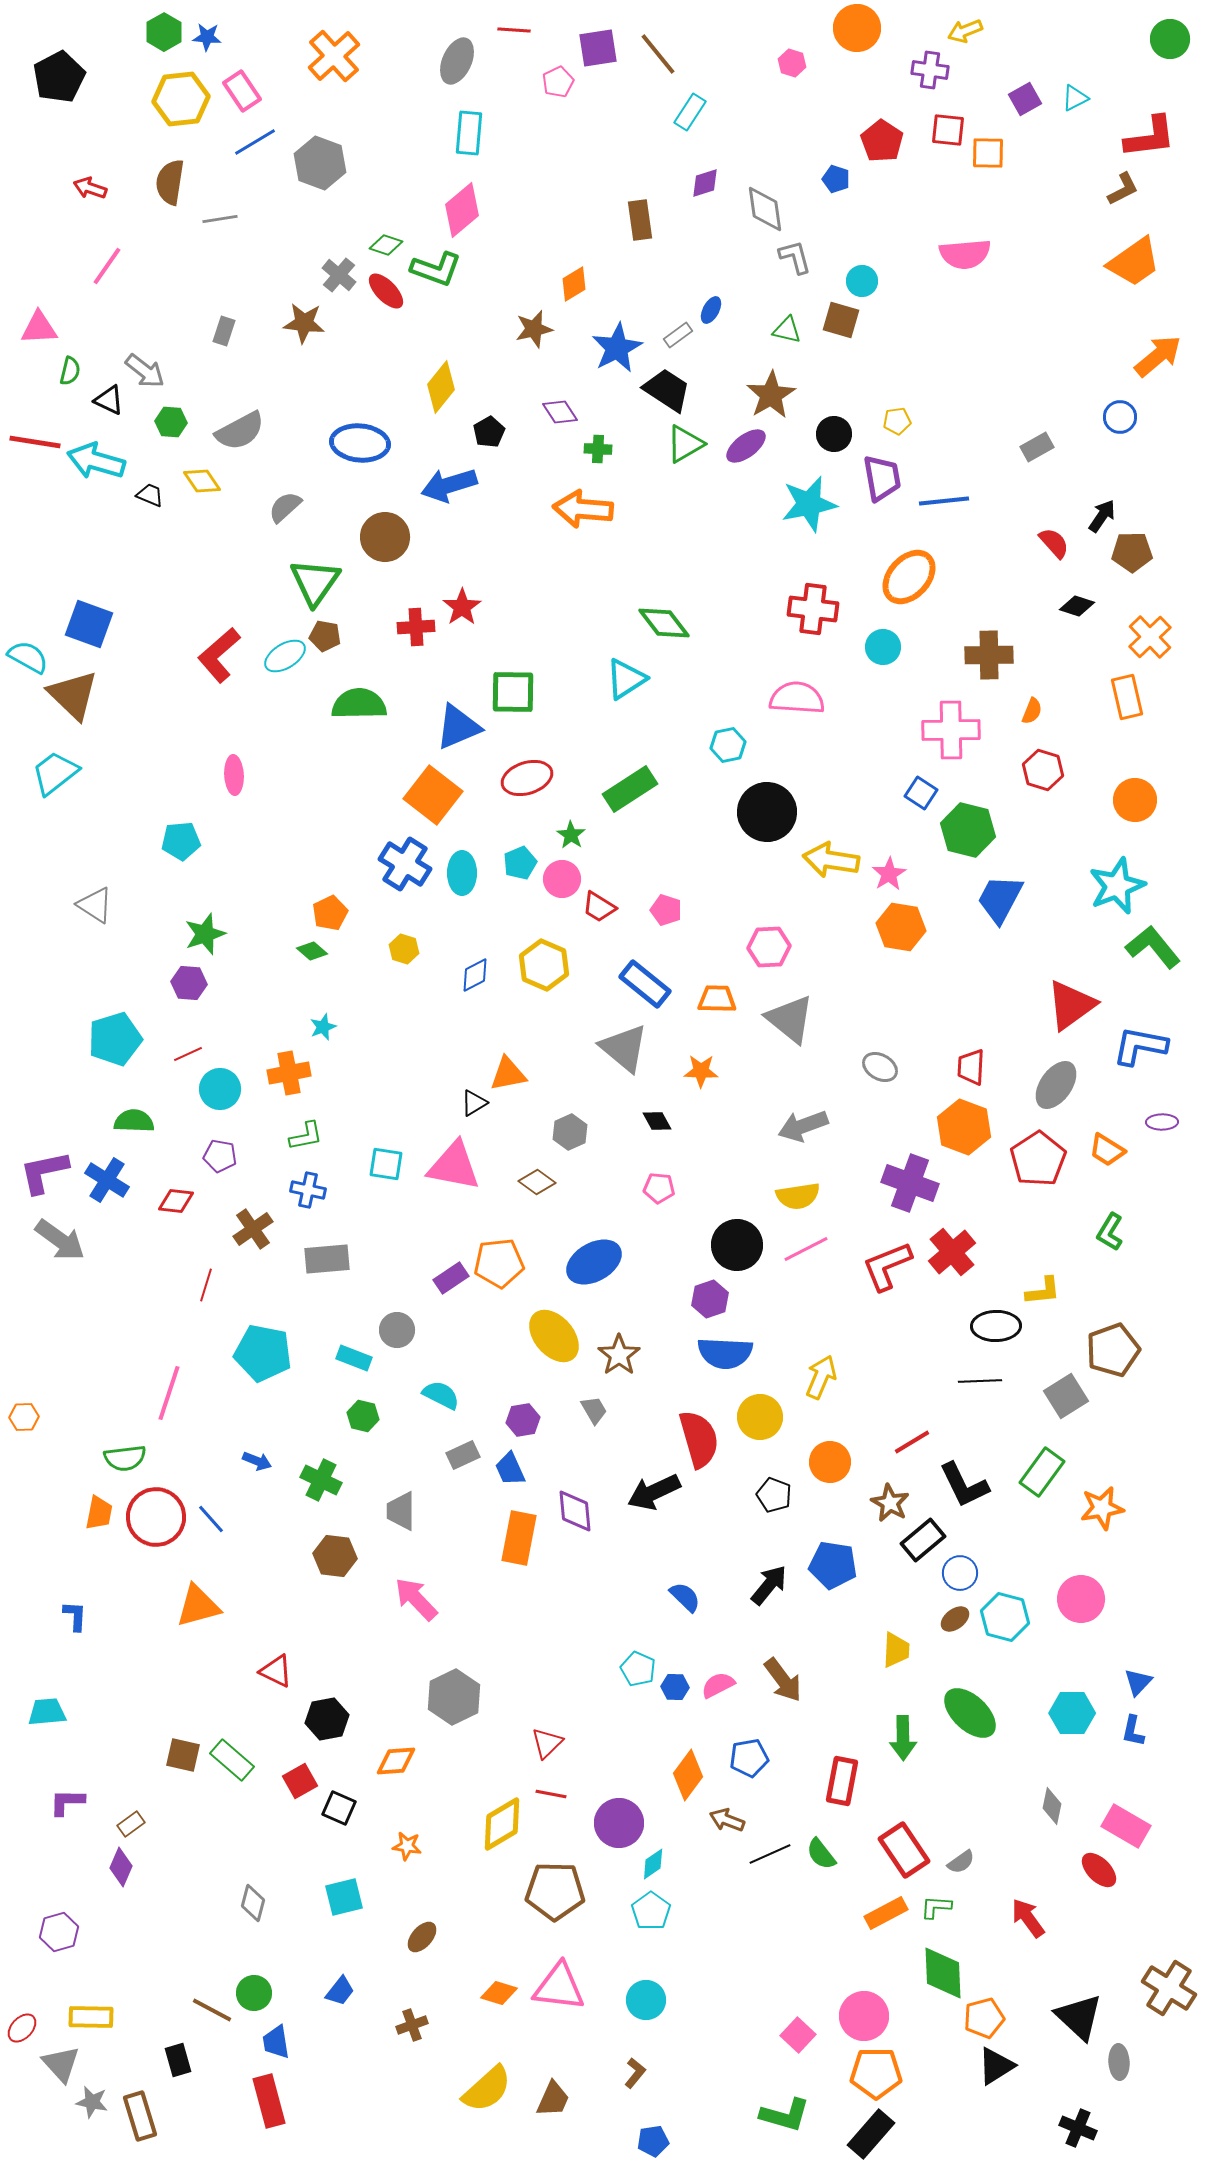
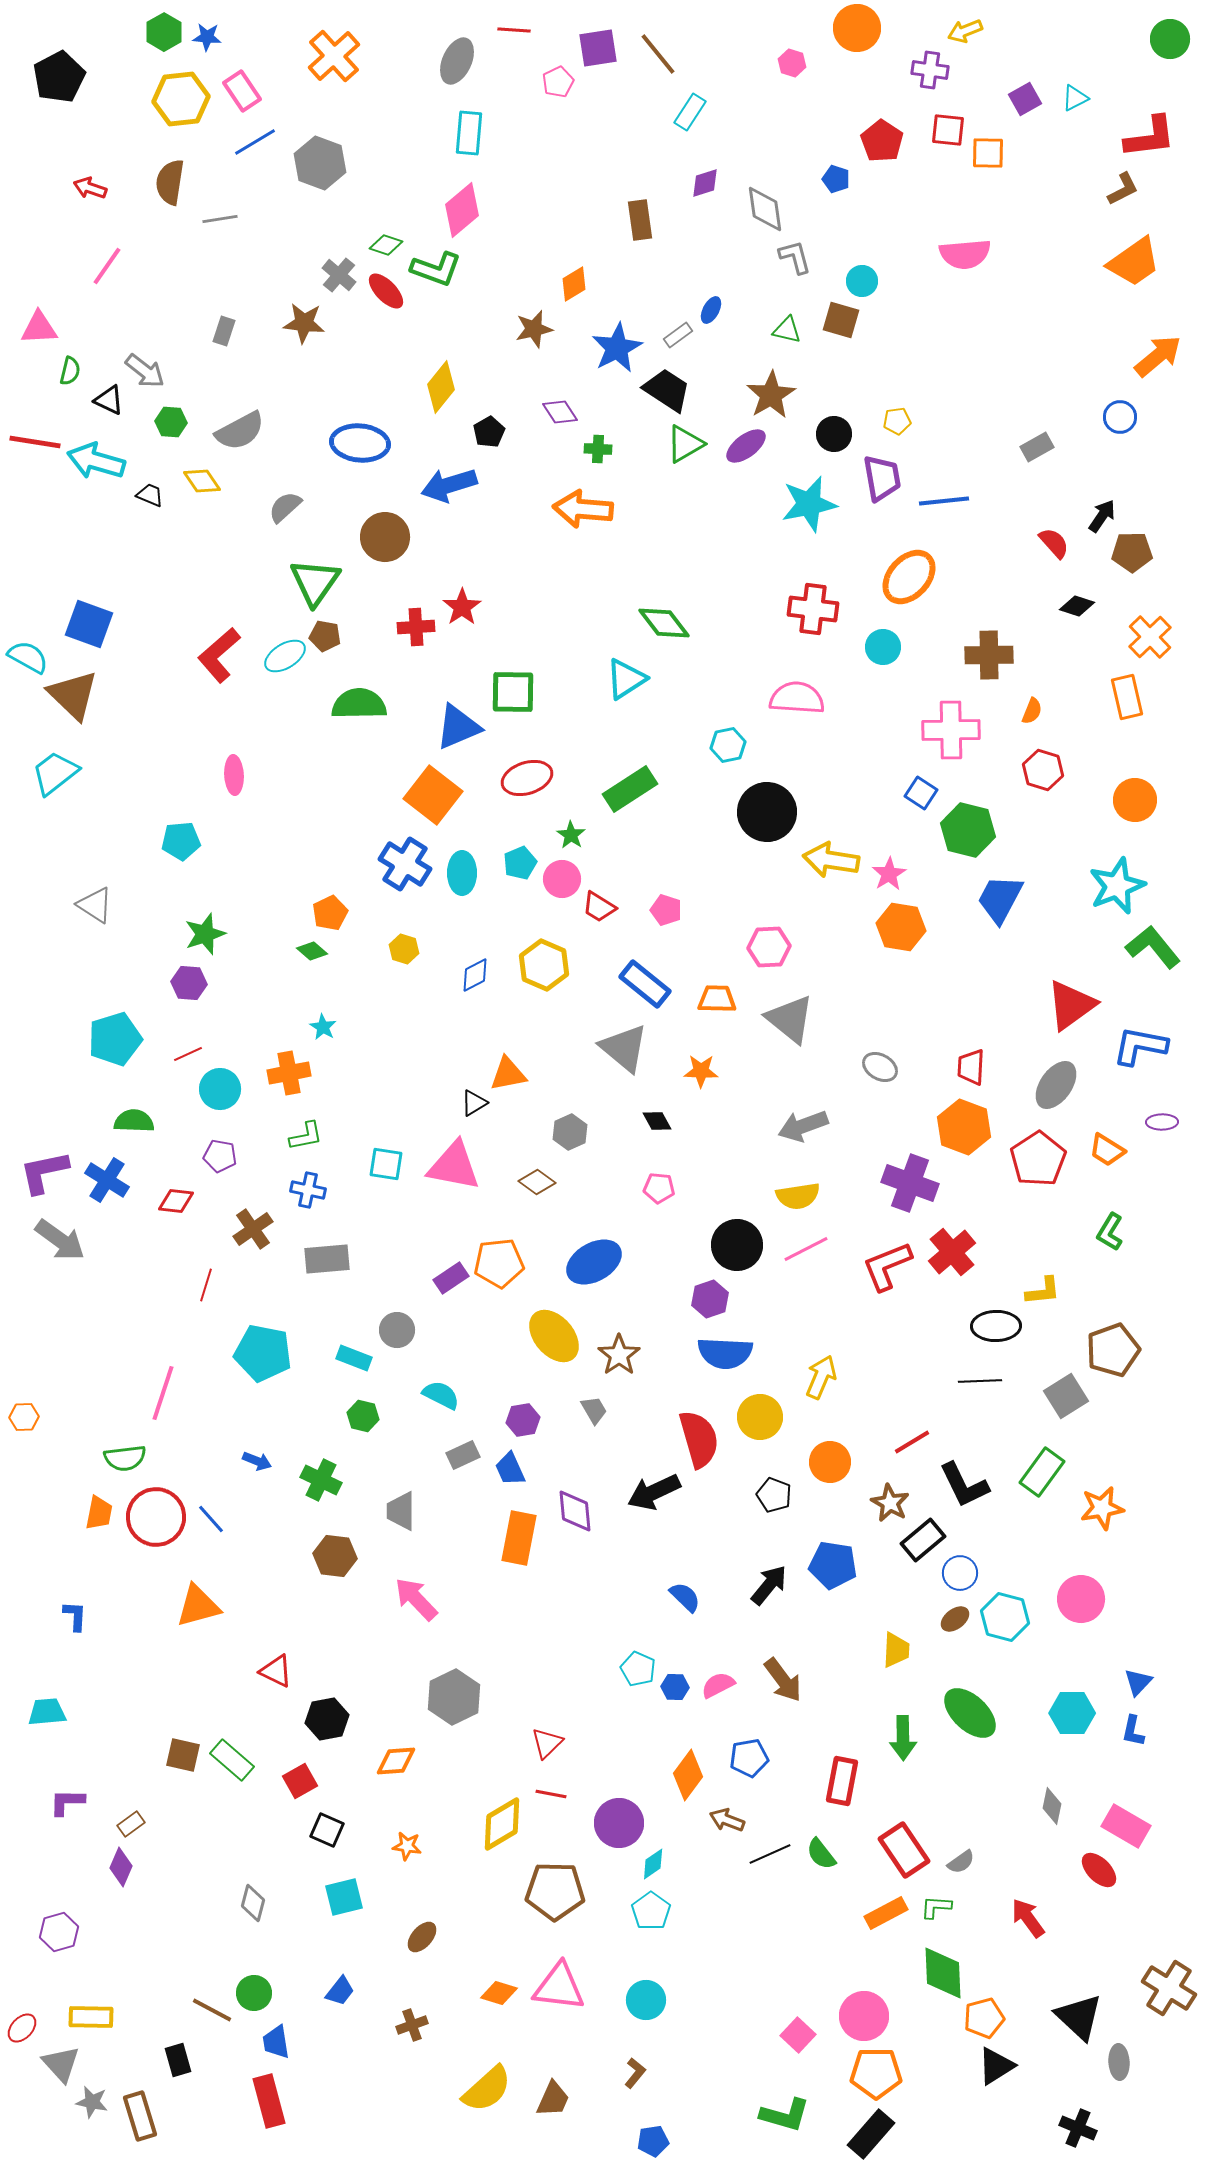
cyan star at (323, 1027): rotated 20 degrees counterclockwise
pink line at (169, 1393): moved 6 px left
black square at (339, 1808): moved 12 px left, 22 px down
